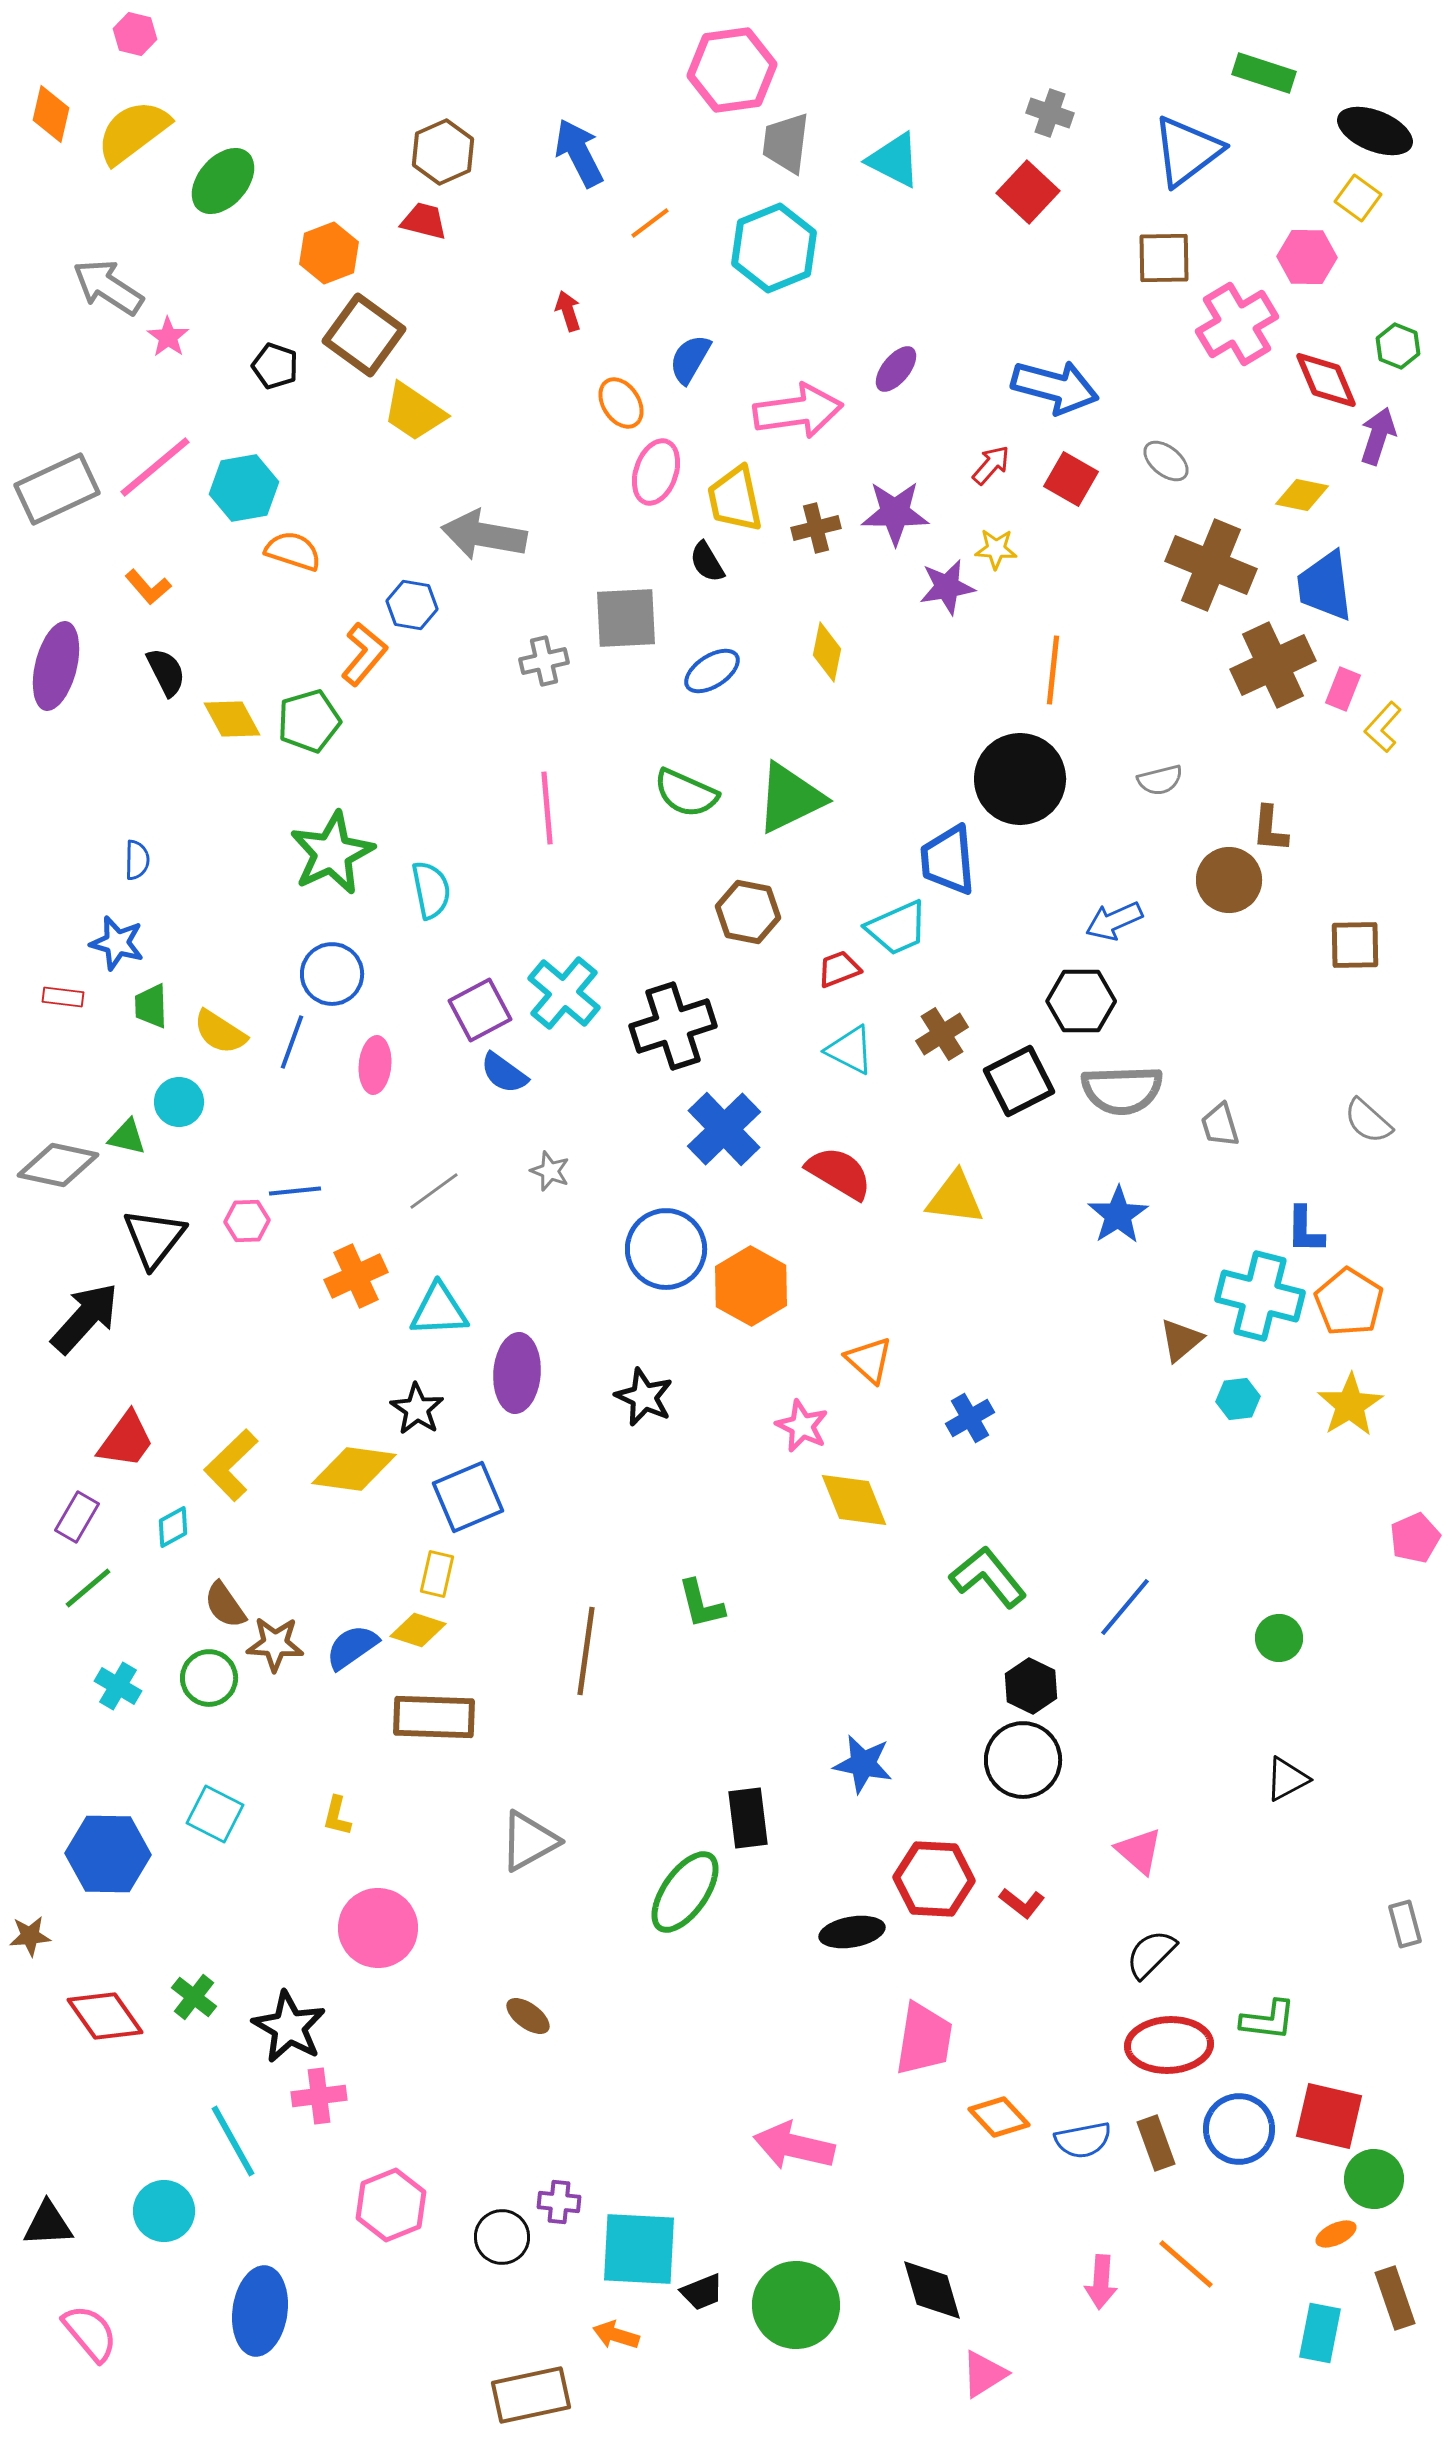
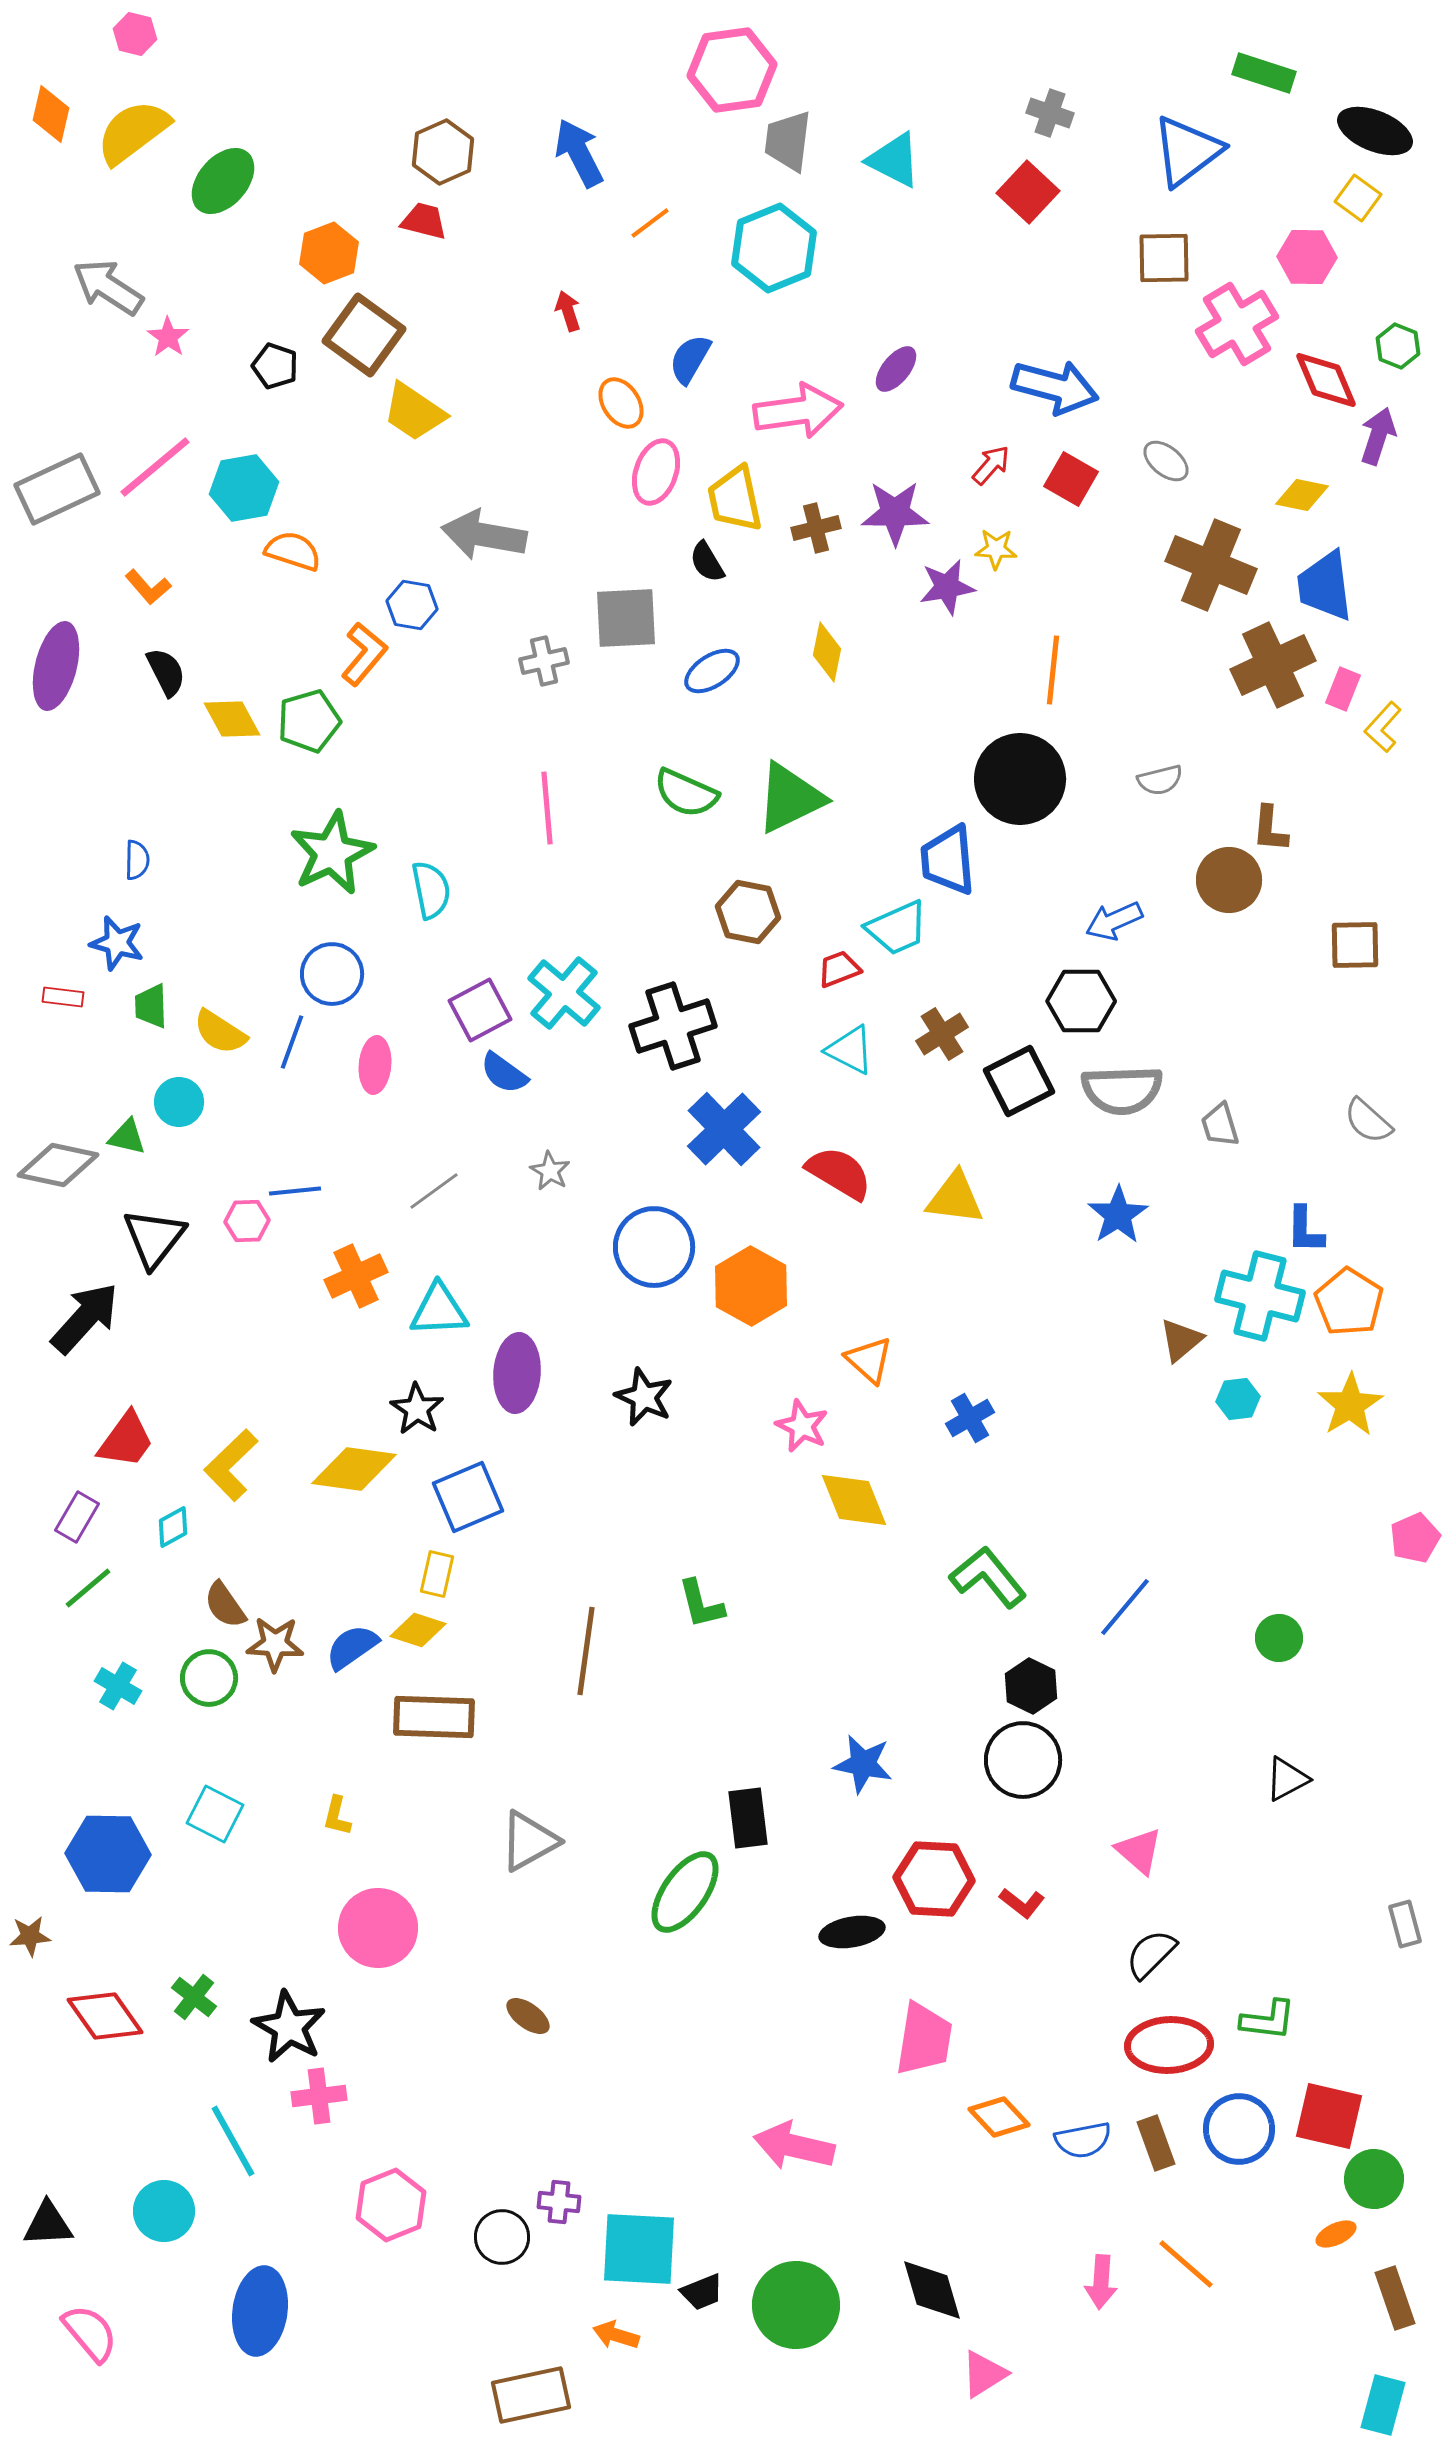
gray trapezoid at (786, 143): moved 2 px right, 2 px up
gray star at (550, 1171): rotated 9 degrees clockwise
blue circle at (666, 1249): moved 12 px left, 2 px up
cyan rectangle at (1320, 2333): moved 63 px right, 72 px down; rotated 4 degrees clockwise
